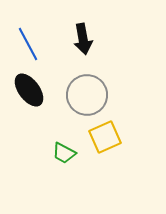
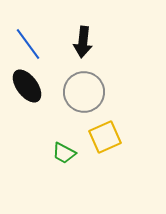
black arrow: moved 3 px down; rotated 16 degrees clockwise
blue line: rotated 8 degrees counterclockwise
black ellipse: moved 2 px left, 4 px up
gray circle: moved 3 px left, 3 px up
